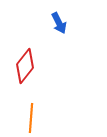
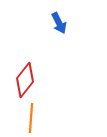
red diamond: moved 14 px down
